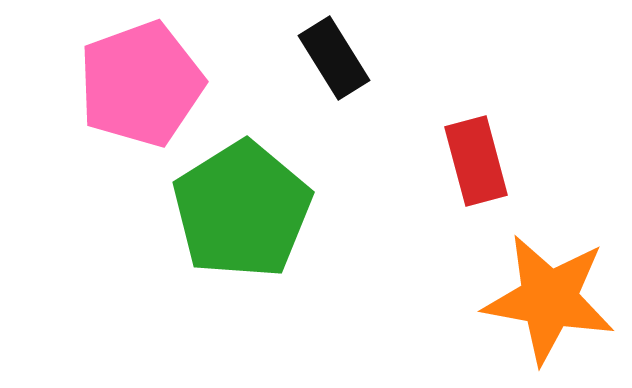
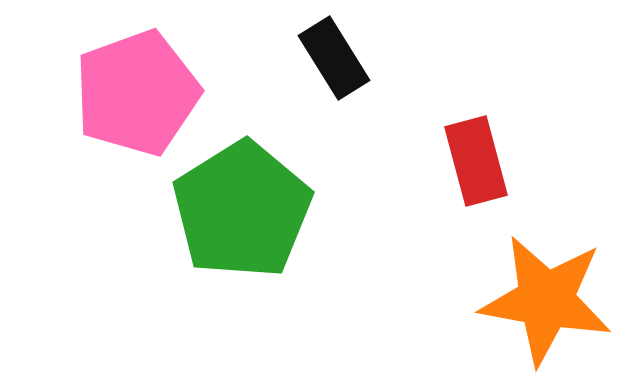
pink pentagon: moved 4 px left, 9 px down
orange star: moved 3 px left, 1 px down
